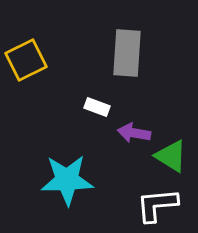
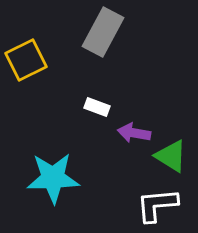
gray rectangle: moved 24 px left, 21 px up; rotated 24 degrees clockwise
cyan star: moved 14 px left, 2 px up
